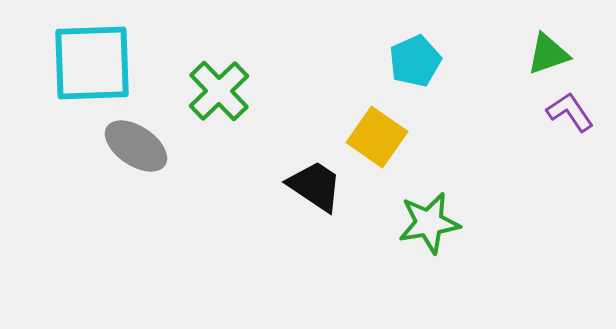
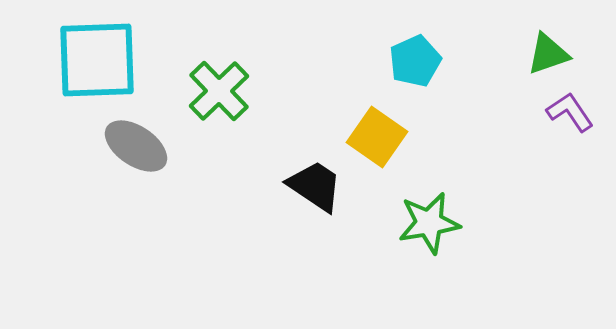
cyan square: moved 5 px right, 3 px up
